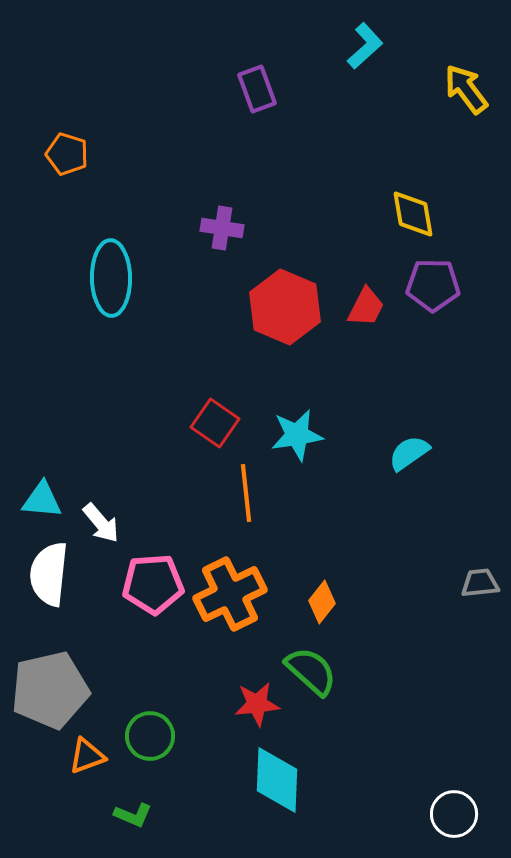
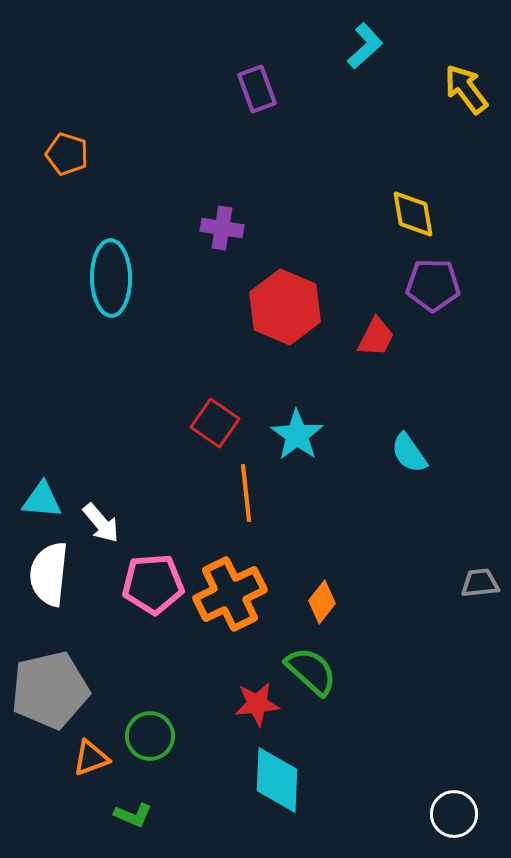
red trapezoid: moved 10 px right, 30 px down
cyan star: rotated 28 degrees counterclockwise
cyan semicircle: rotated 90 degrees counterclockwise
orange triangle: moved 4 px right, 2 px down
